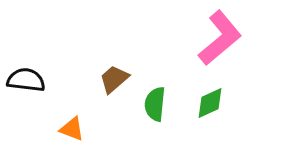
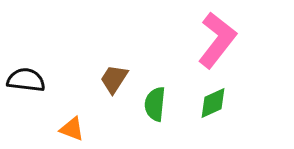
pink L-shape: moved 3 px left, 2 px down; rotated 12 degrees counterclockwise
brown trapezoid: rotated 16 degrees counterclockwise
green diamond: moved 3 px right
